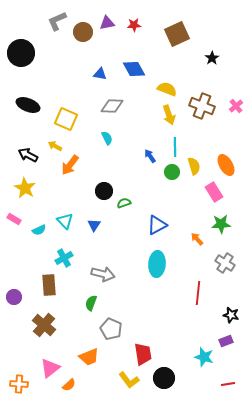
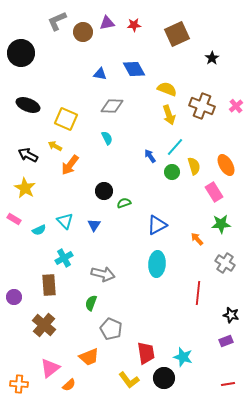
cyan line at (175, 147): rotated 42 degrees clockwise
red trapezoid at (143, 354): moved 3 px right, 1 px up
cyan star at (204, 357): moved 21 px left
